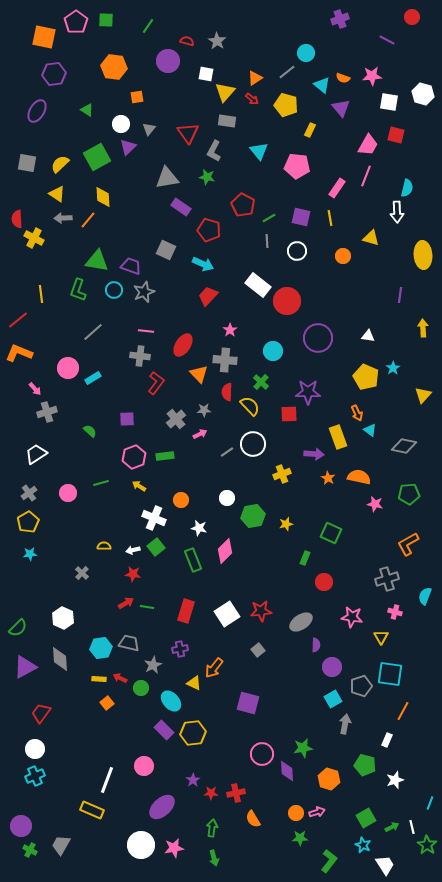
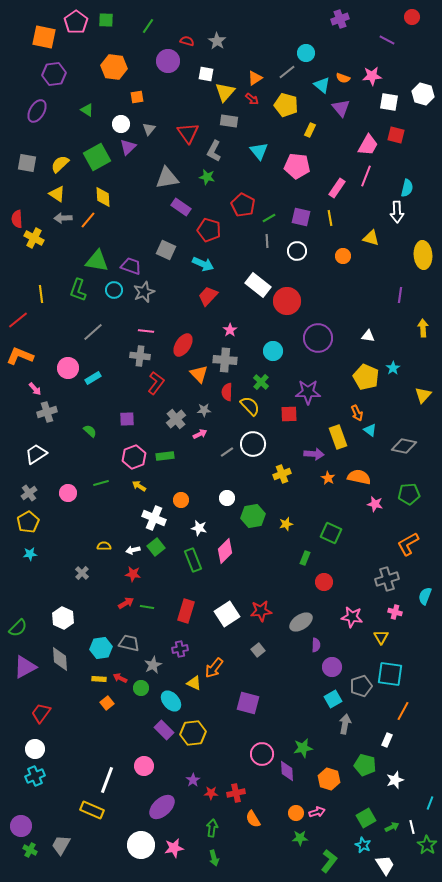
gray rectangle at (227, 121): moved 2 px right
orange L-shape at (19, 353): moved 1 px right, 3 px down
